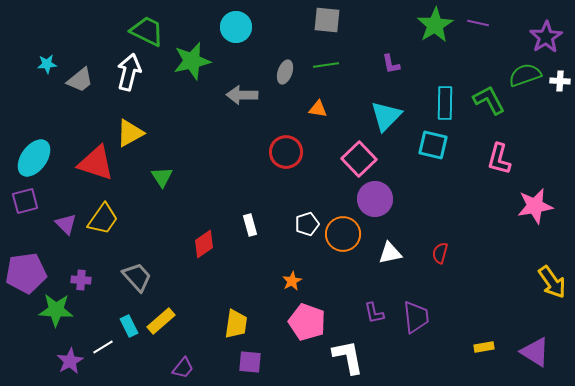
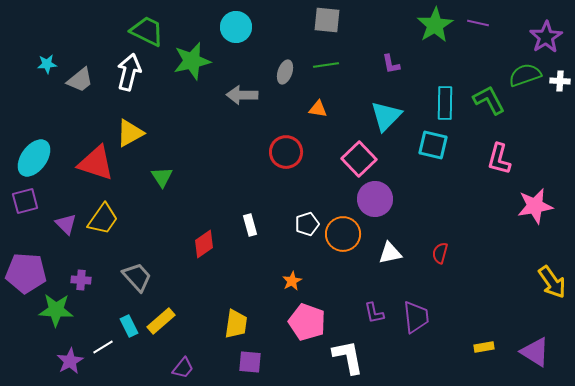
purple pentagon at (26, 273): rotated 12 degrees clockwise
